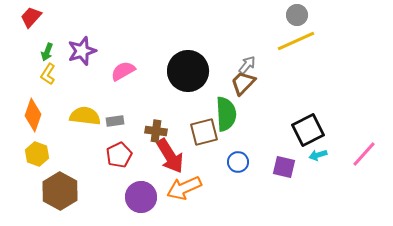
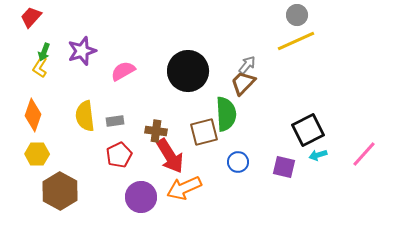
green arrow: moved 3 px left
yellow L-shape: moved 8 px left, 7 px up
yellow semicircle: rotated 104 degrees counterclockwise
yellow hexagon: rotated 20 degrees counterclockwise
